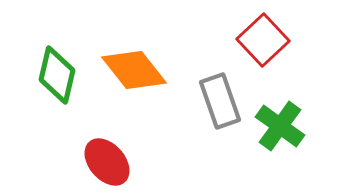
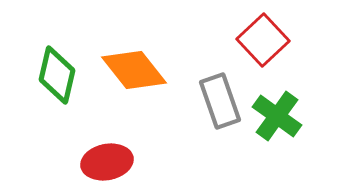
green cross: moved 3 px left, 10 px up
red ellipse: rotated 60 degrees counterclockwise
